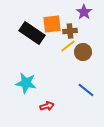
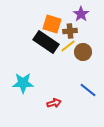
purple star: moved 3 px left, 2 px down
orange square: rotated 24 degrees clockwise
black rectangle: moved 14 px right, 9 px down
cyan star: moved 3 px left; rotated 10 degrees counterclockwise
blue line: moved 2 px right
red arrow: moved 7 px right, 3 px up
